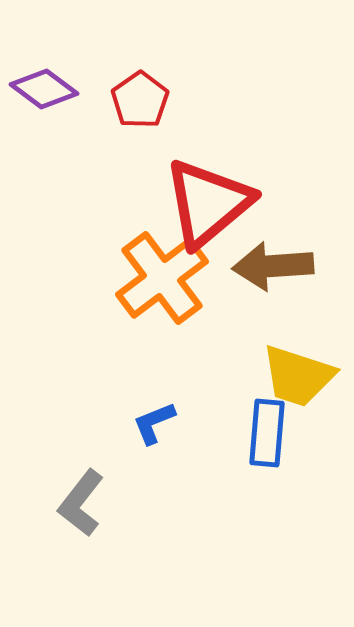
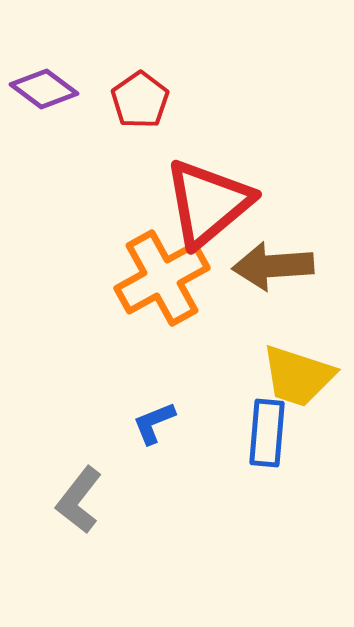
orange cross: rotated 8 degrees clockwise
gray L-shape: moved 2 px left, 3 px up
